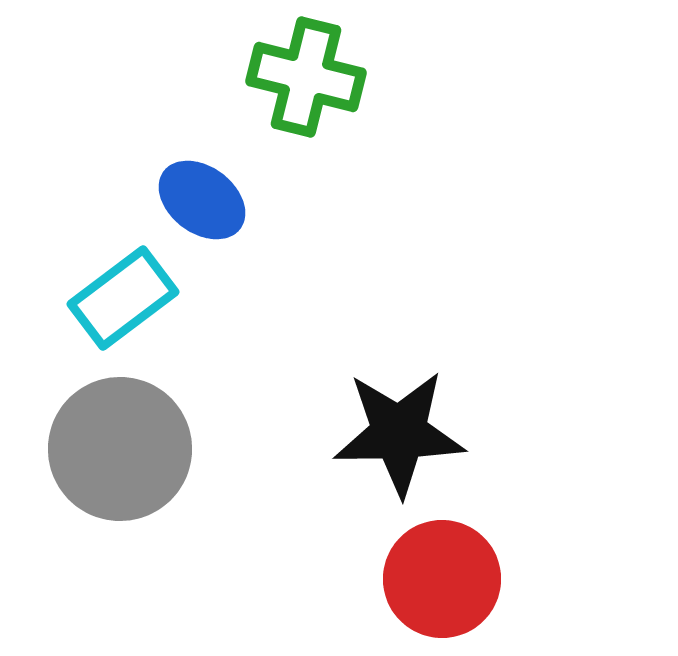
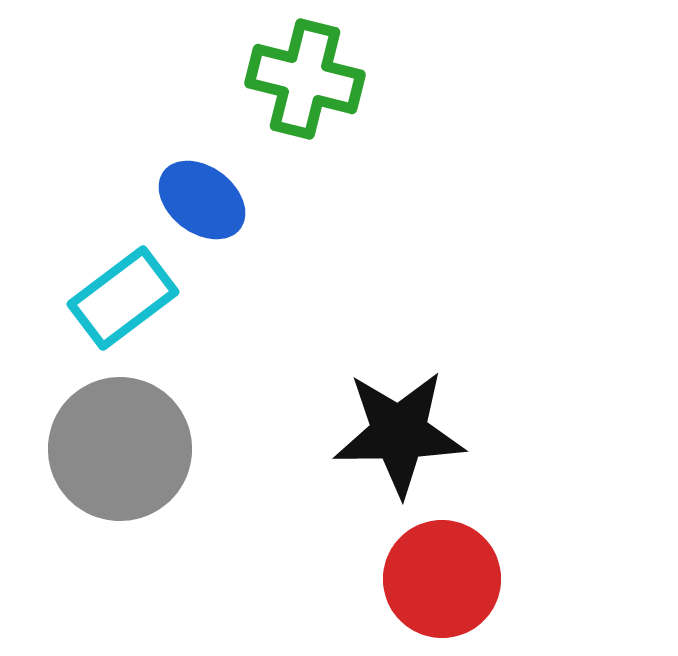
green cross: moved 1 px left, 2 px down
